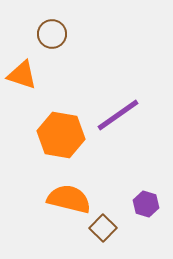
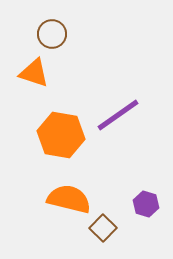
orange triangle: moved 12 px right, 2 px up
